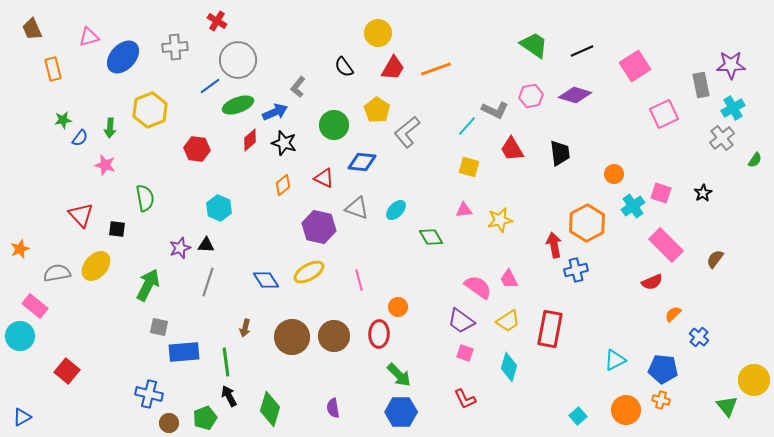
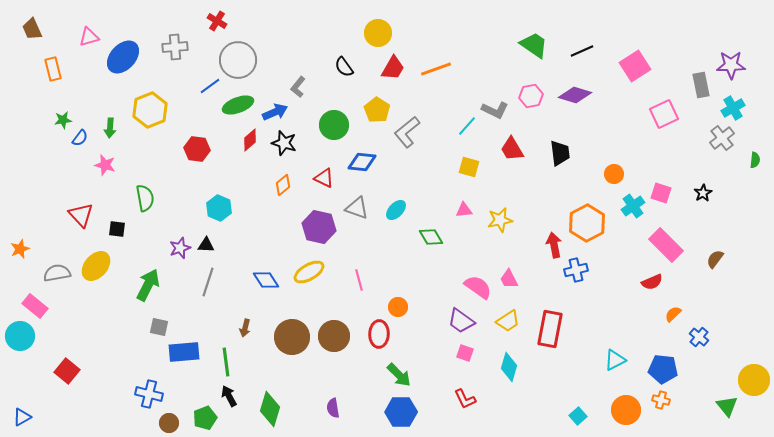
green semicircle at (755, 160): rotated 28 degrees counterclockwise
